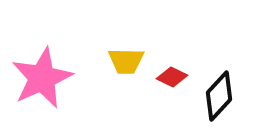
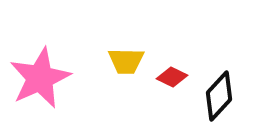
pink star: moved 2 px left
